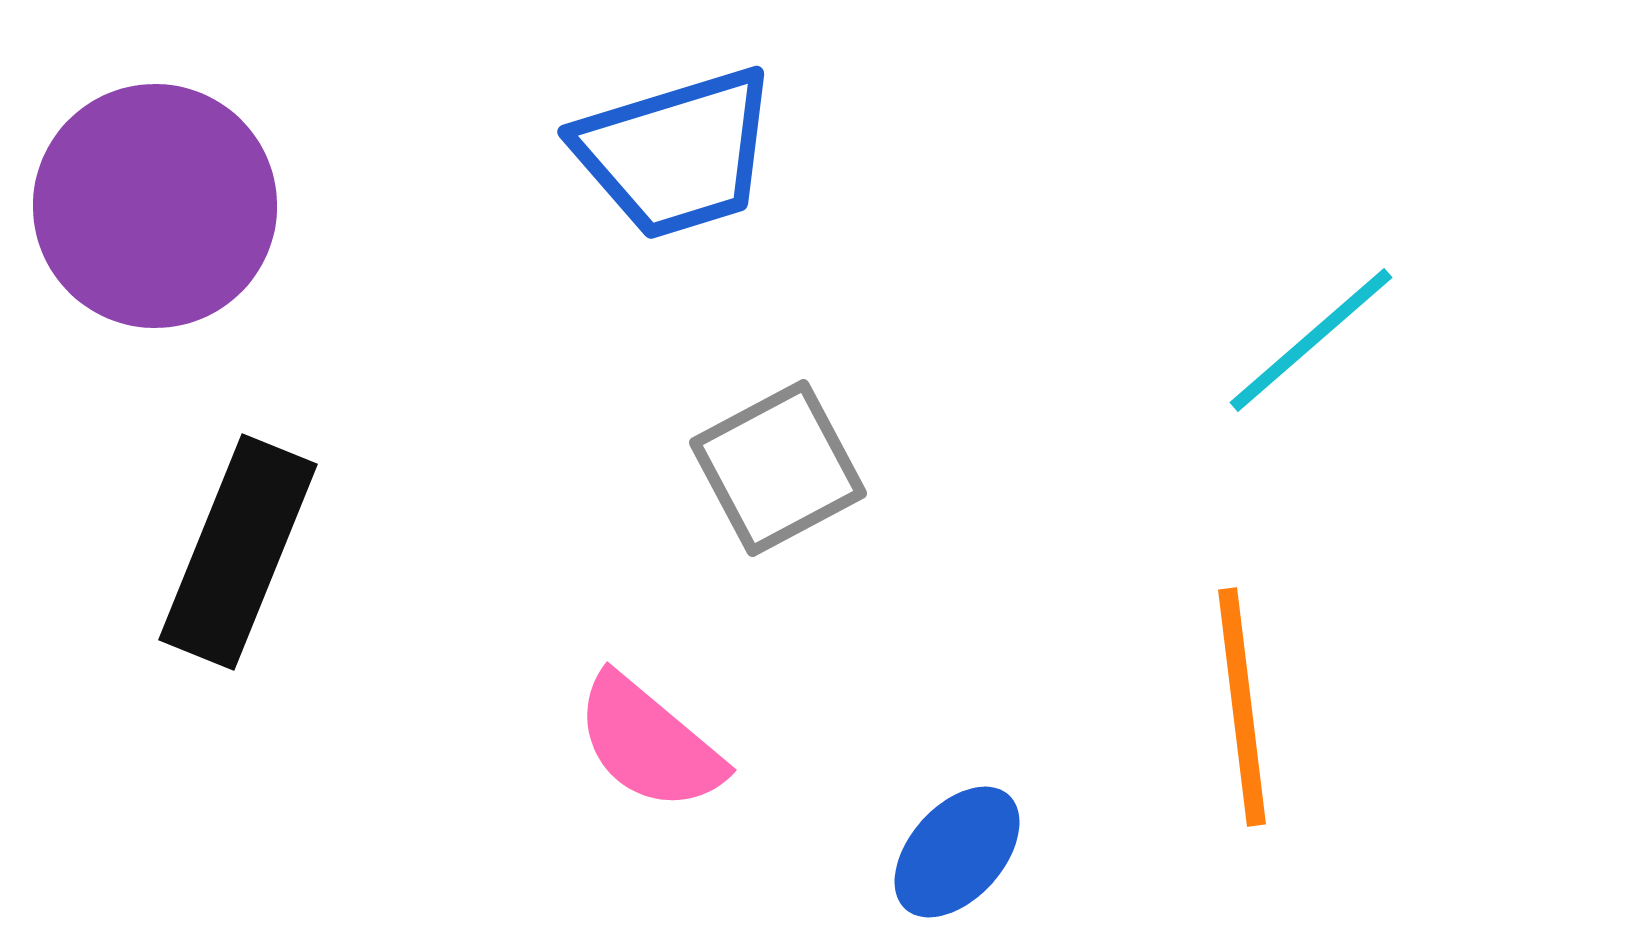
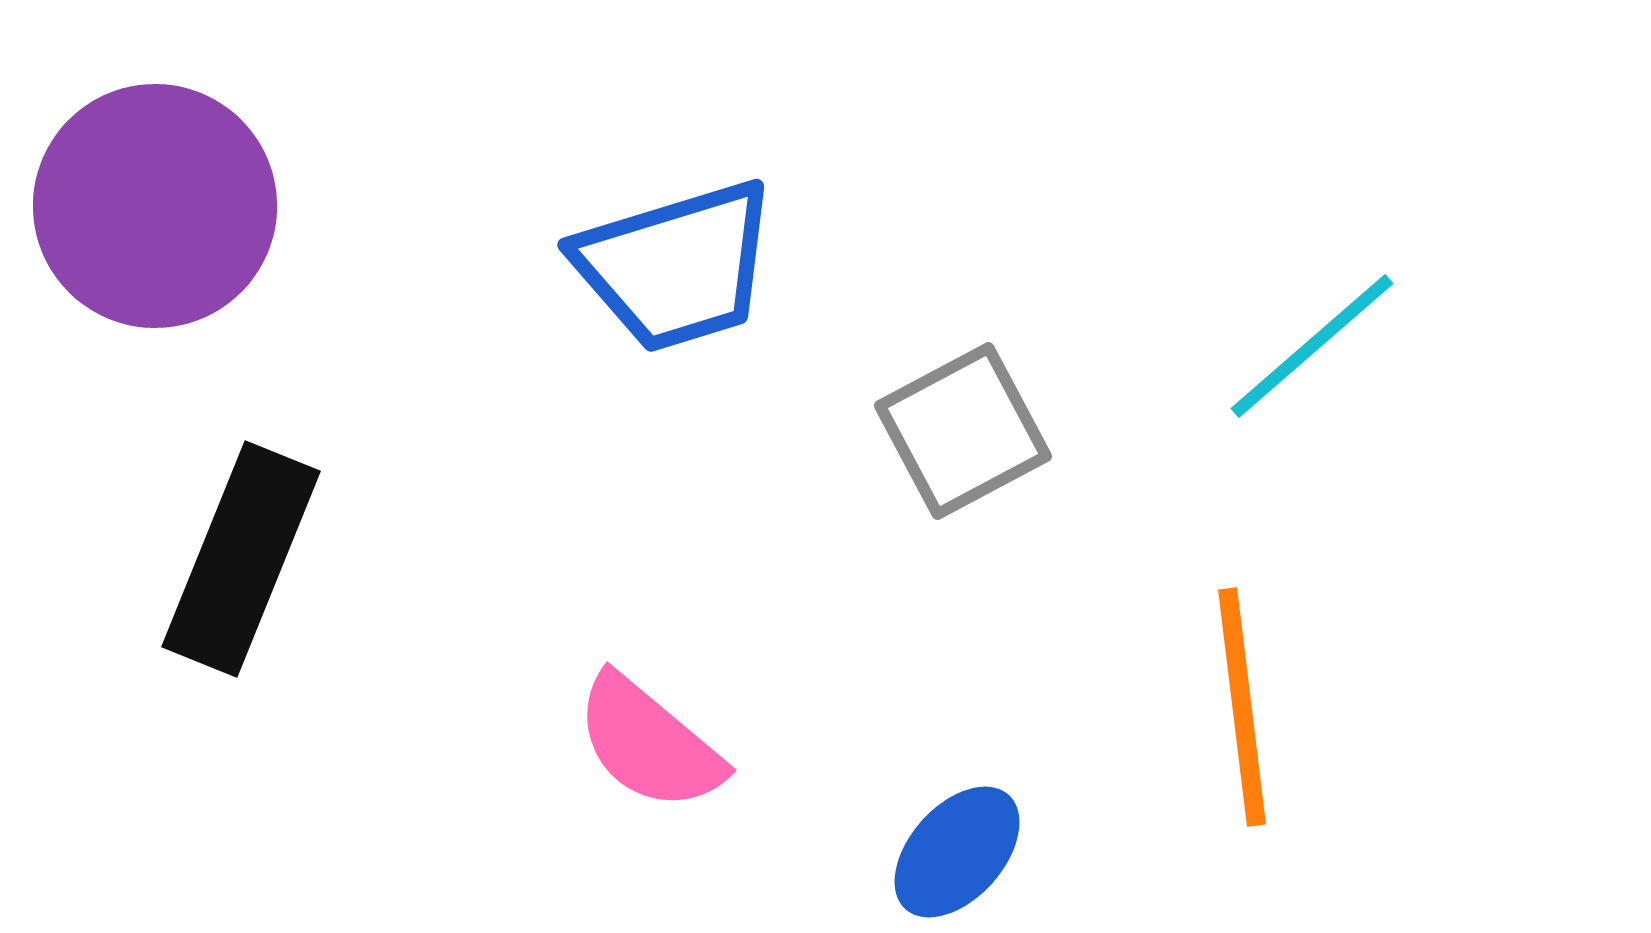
blue trapezoid: moved 113 px down
cyan line: moved 1 px right, 6 px down
gray square: moved 185 px right, 37 px up
black rectangle: moved 3 px right, 7 px down
